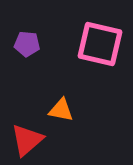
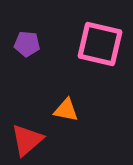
orange triangle: moved 5 px right
